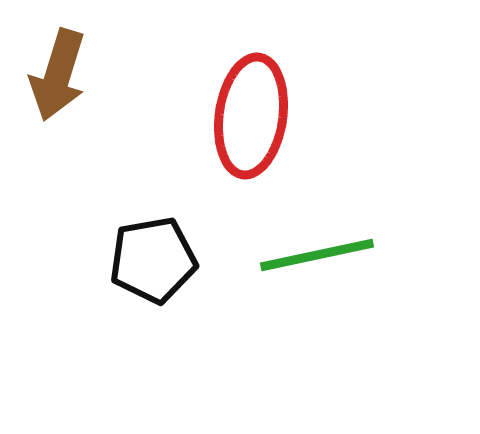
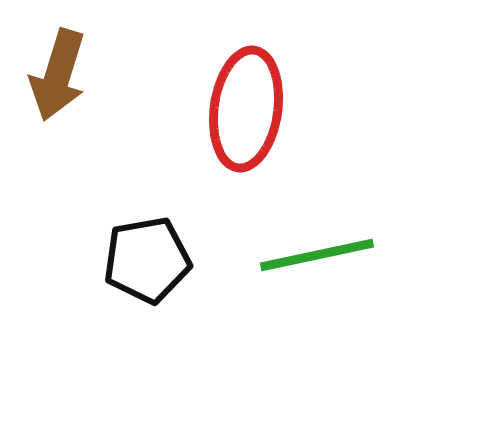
red ellipse: moved 5 px left, 7 px up
black pentagon: moved 6 px left
